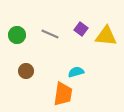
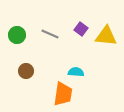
cyan semicircle: rotated 21 degrees clockwise
